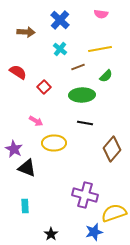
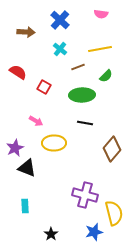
red square: rotated 16 degrees counterclockwise
purple star: moved 1 px right, 1 px up; rotated 18 degrees clockwise
yellow semicircle: rotated 95 degrees clockwise
